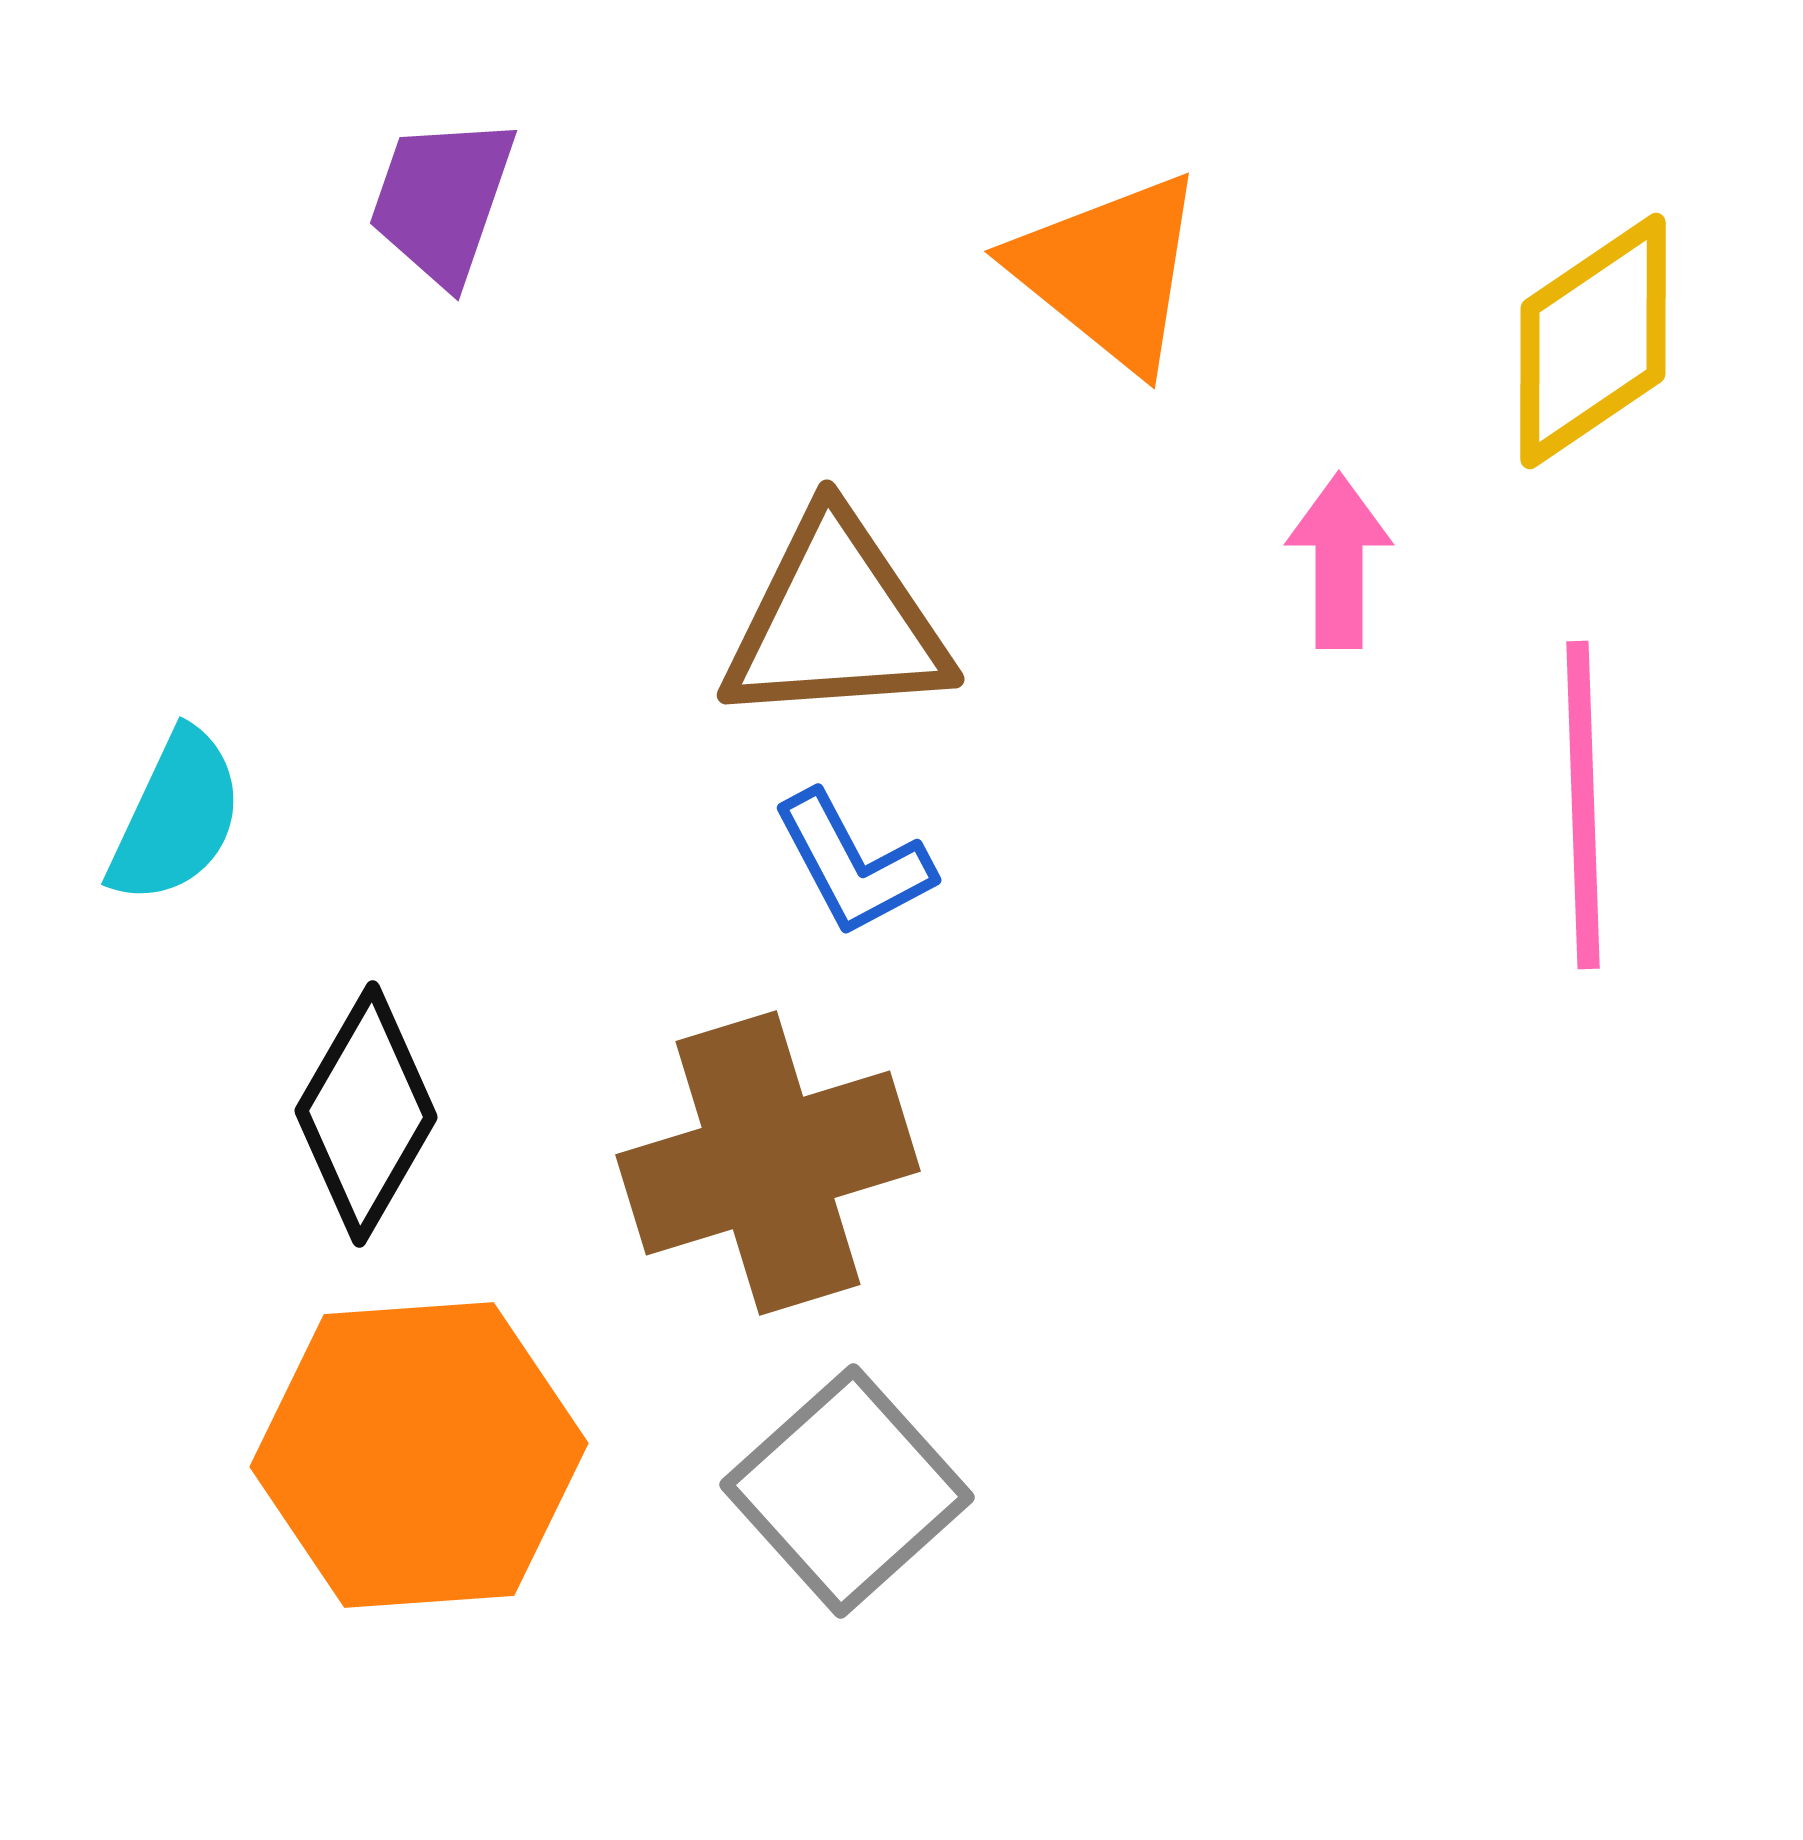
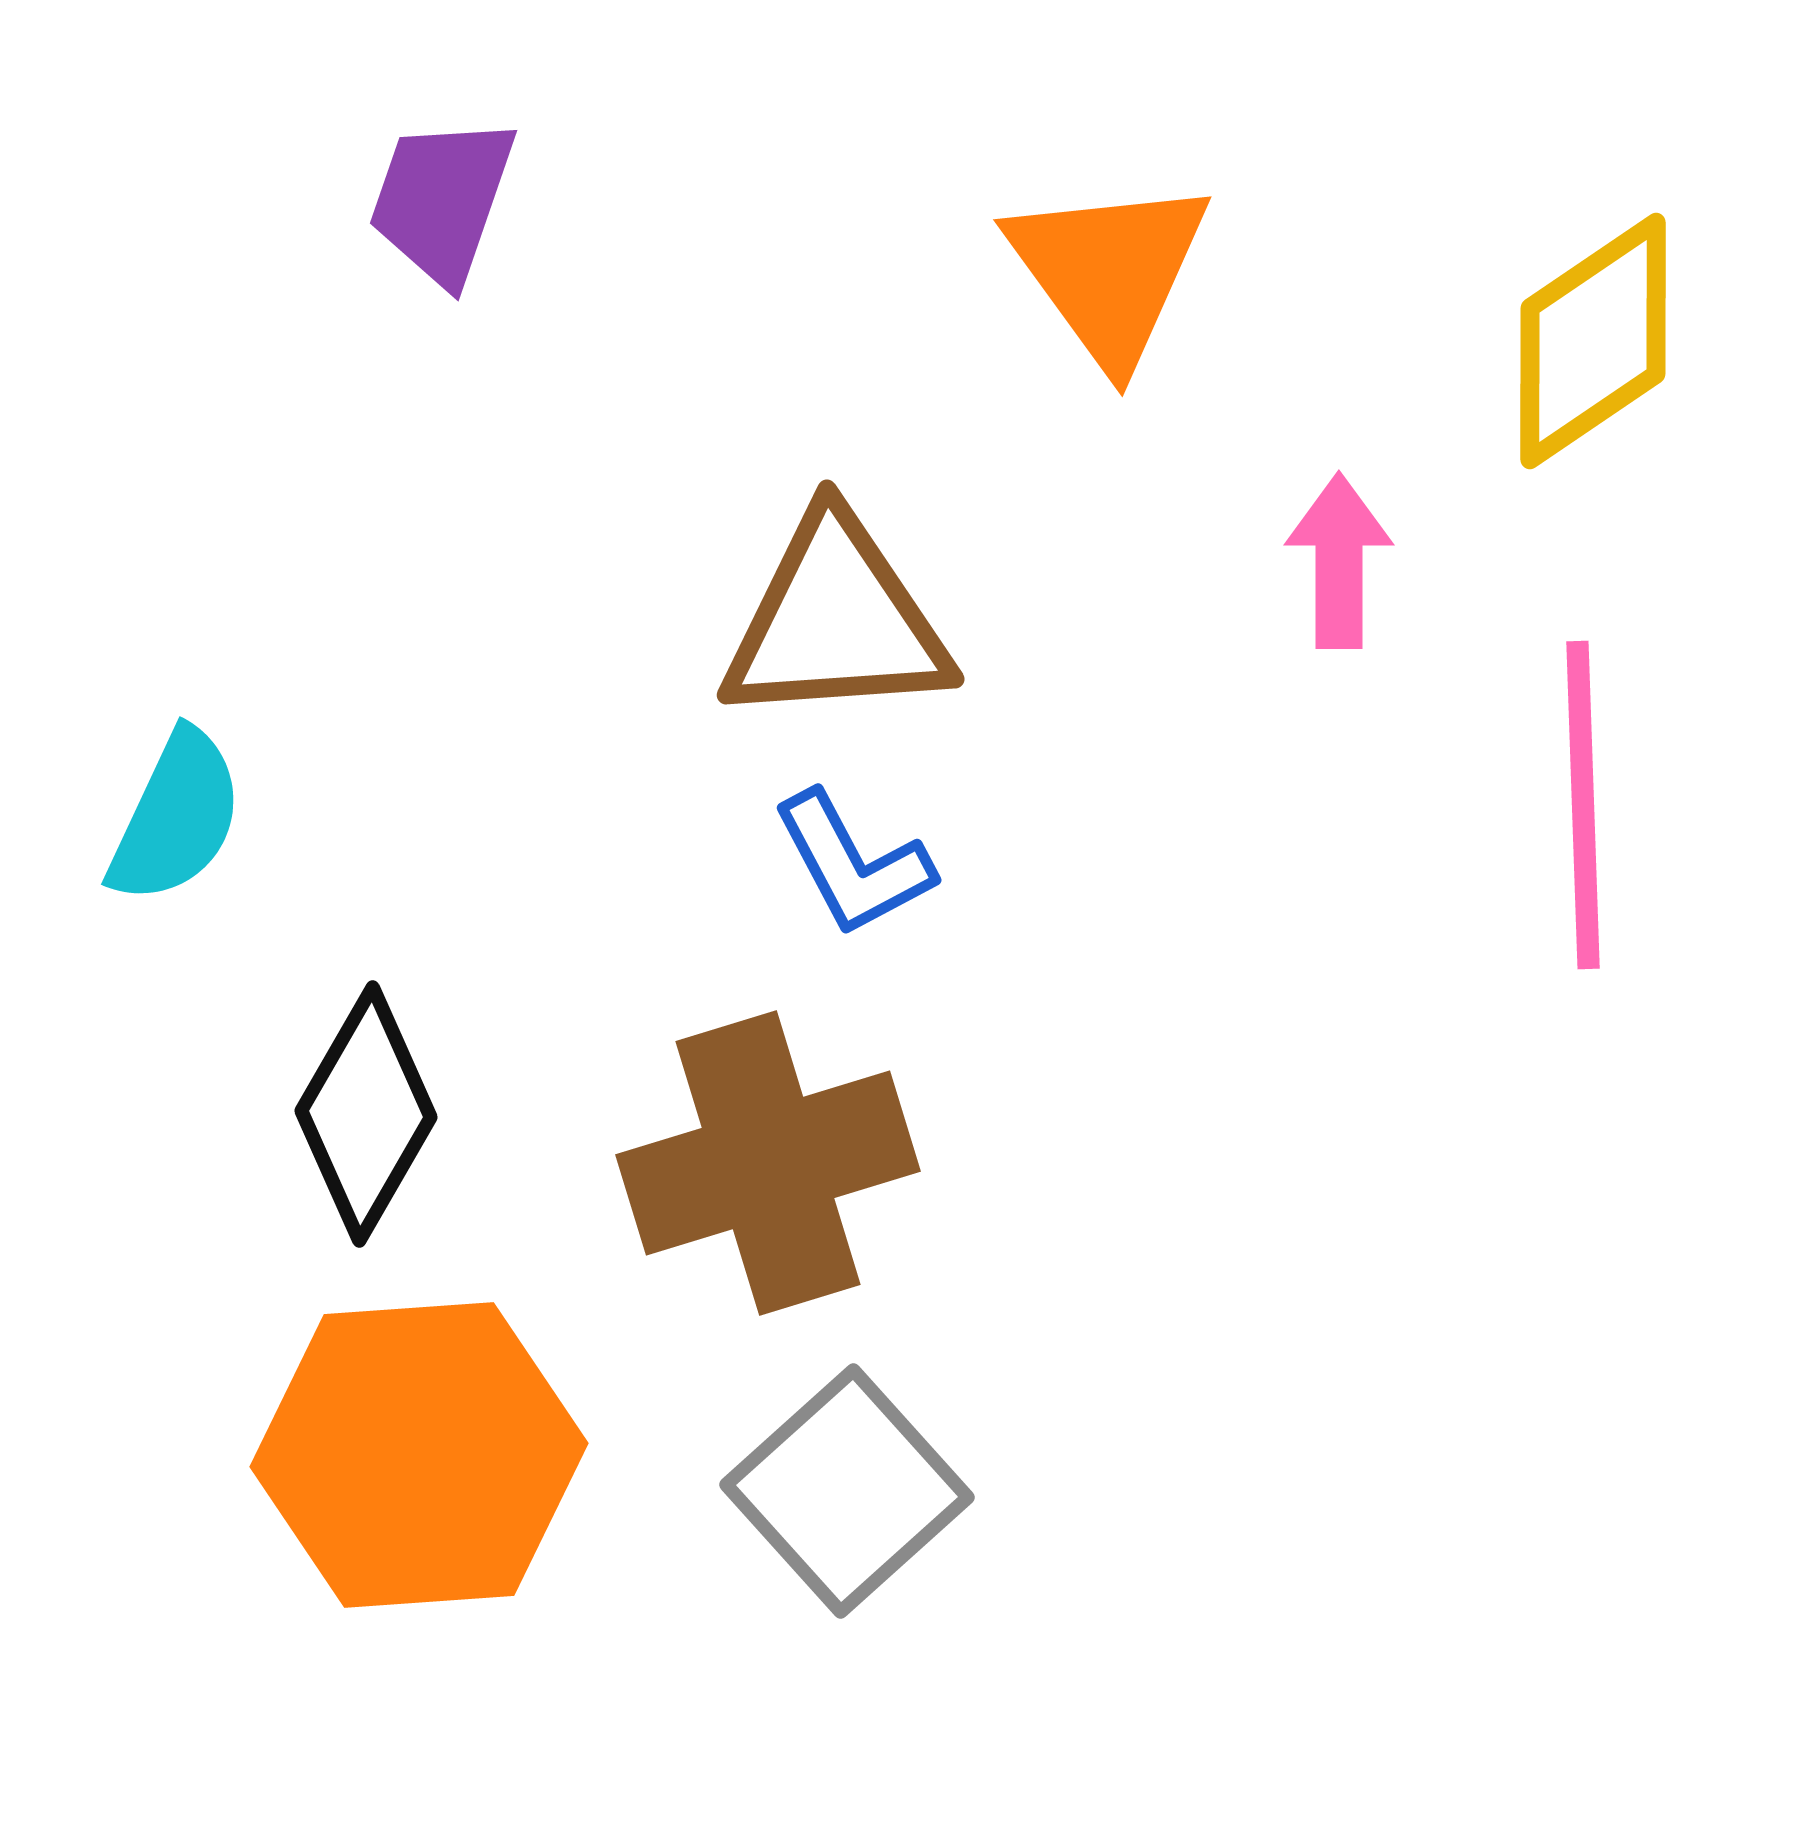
orange triangle: rotated 15 degrees clockwise
